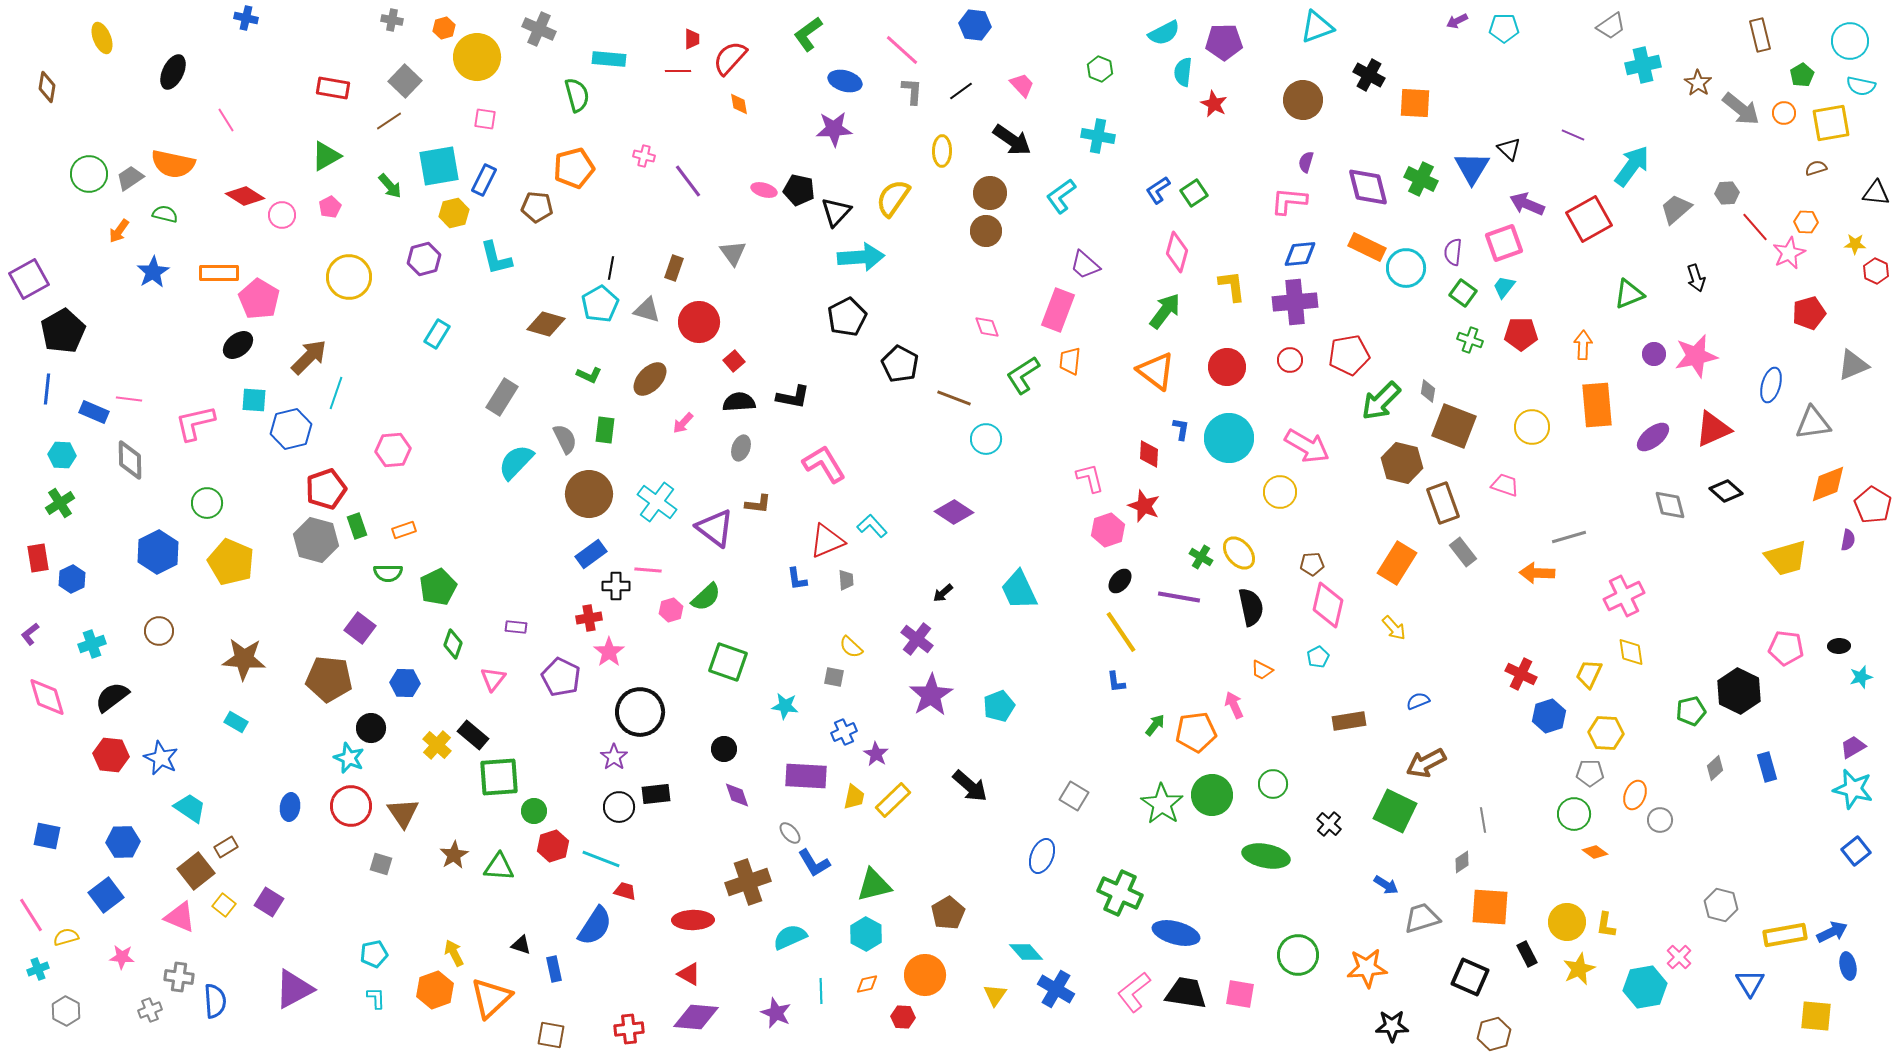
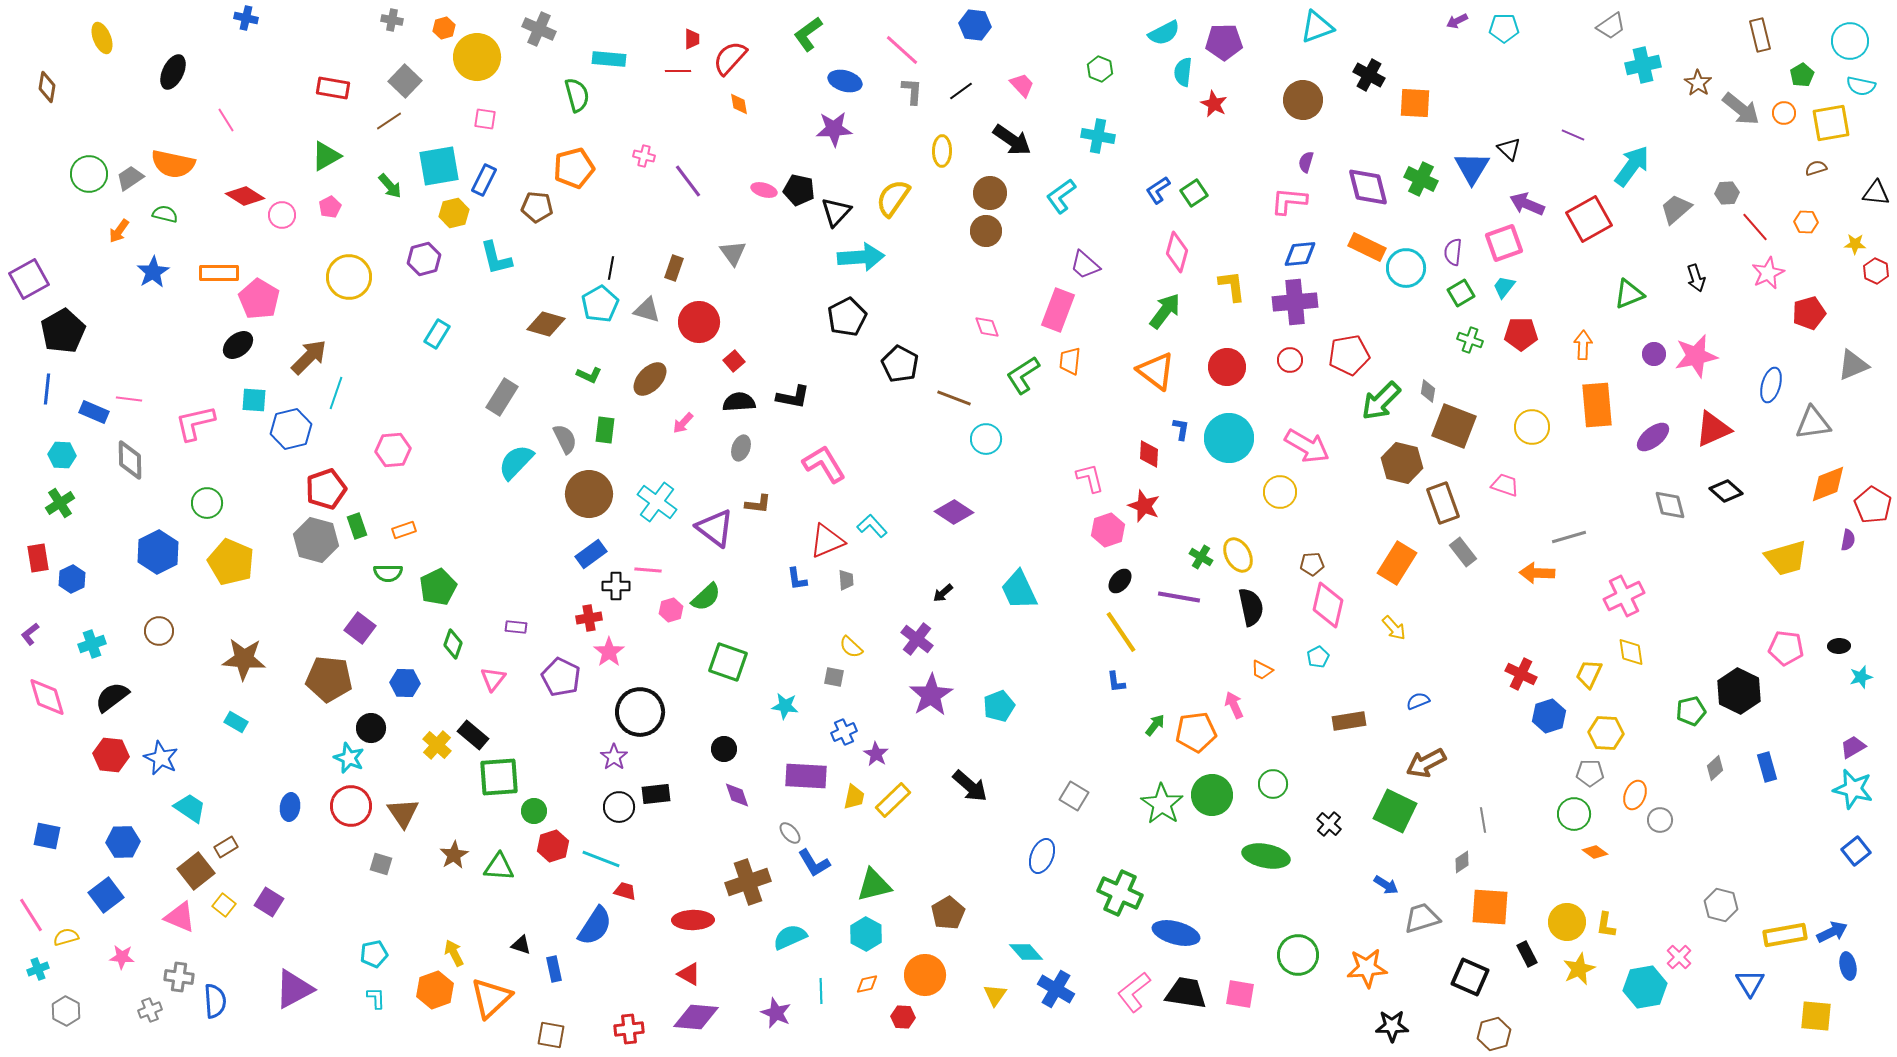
pink star at (1789, 253): moved 21 px left, 20 px down
green square at (1463, 293): moved 2 px left; rotated 24 degrees clockwise
yellow ellipse at (1239, 553): moved 1 px left, 2 px down; rotated 12 degrees clockwise
